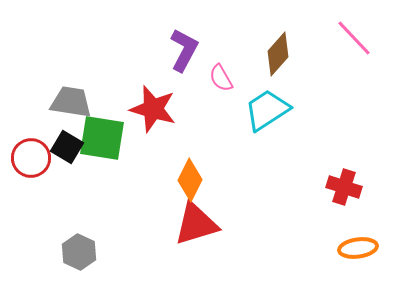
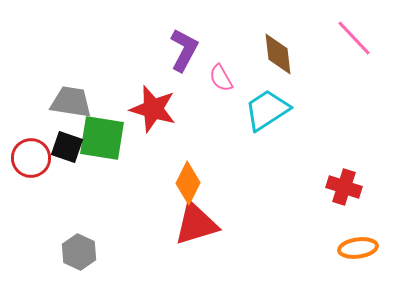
brown diamond: rotated 48 degrees counterclockwise
black square: rotated 12 degrees counterclockwise
orange diamond: moved 2 px left, 3 px down
